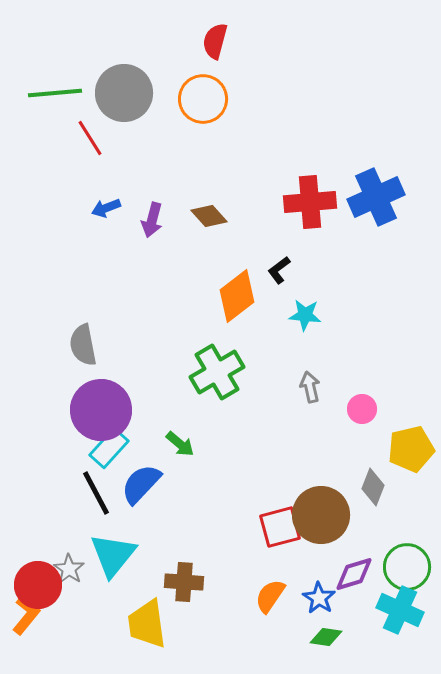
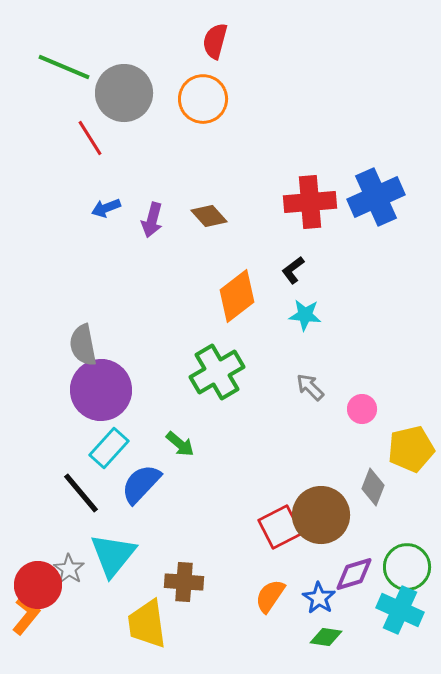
green line: moved 9 px right, 26 px up; rotated 28 degrees clockwise
black L-shape: moved 14 px right
gray arrow: rotated 32 degrees counterclockwise
purple circle: moved 20 px up
black line: moved 15 px left; rotated 12 degrees counterclockwise
red square: rotated 12 degrees counterclockwise
